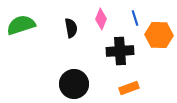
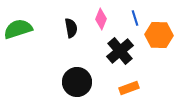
green semicircle: moved 3 px left, 4 px down
black cross: rotated 36 degrees counterclockwise
black circle: moved 3 px right, 2 px up
